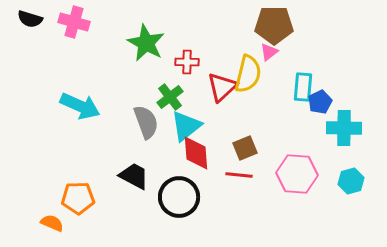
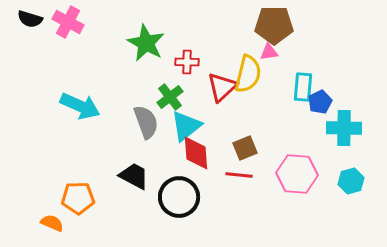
pink cross: moved 6 px left; rotated 12 degrees clockwise
pink triangle: rotated 30 degrees clockwise
